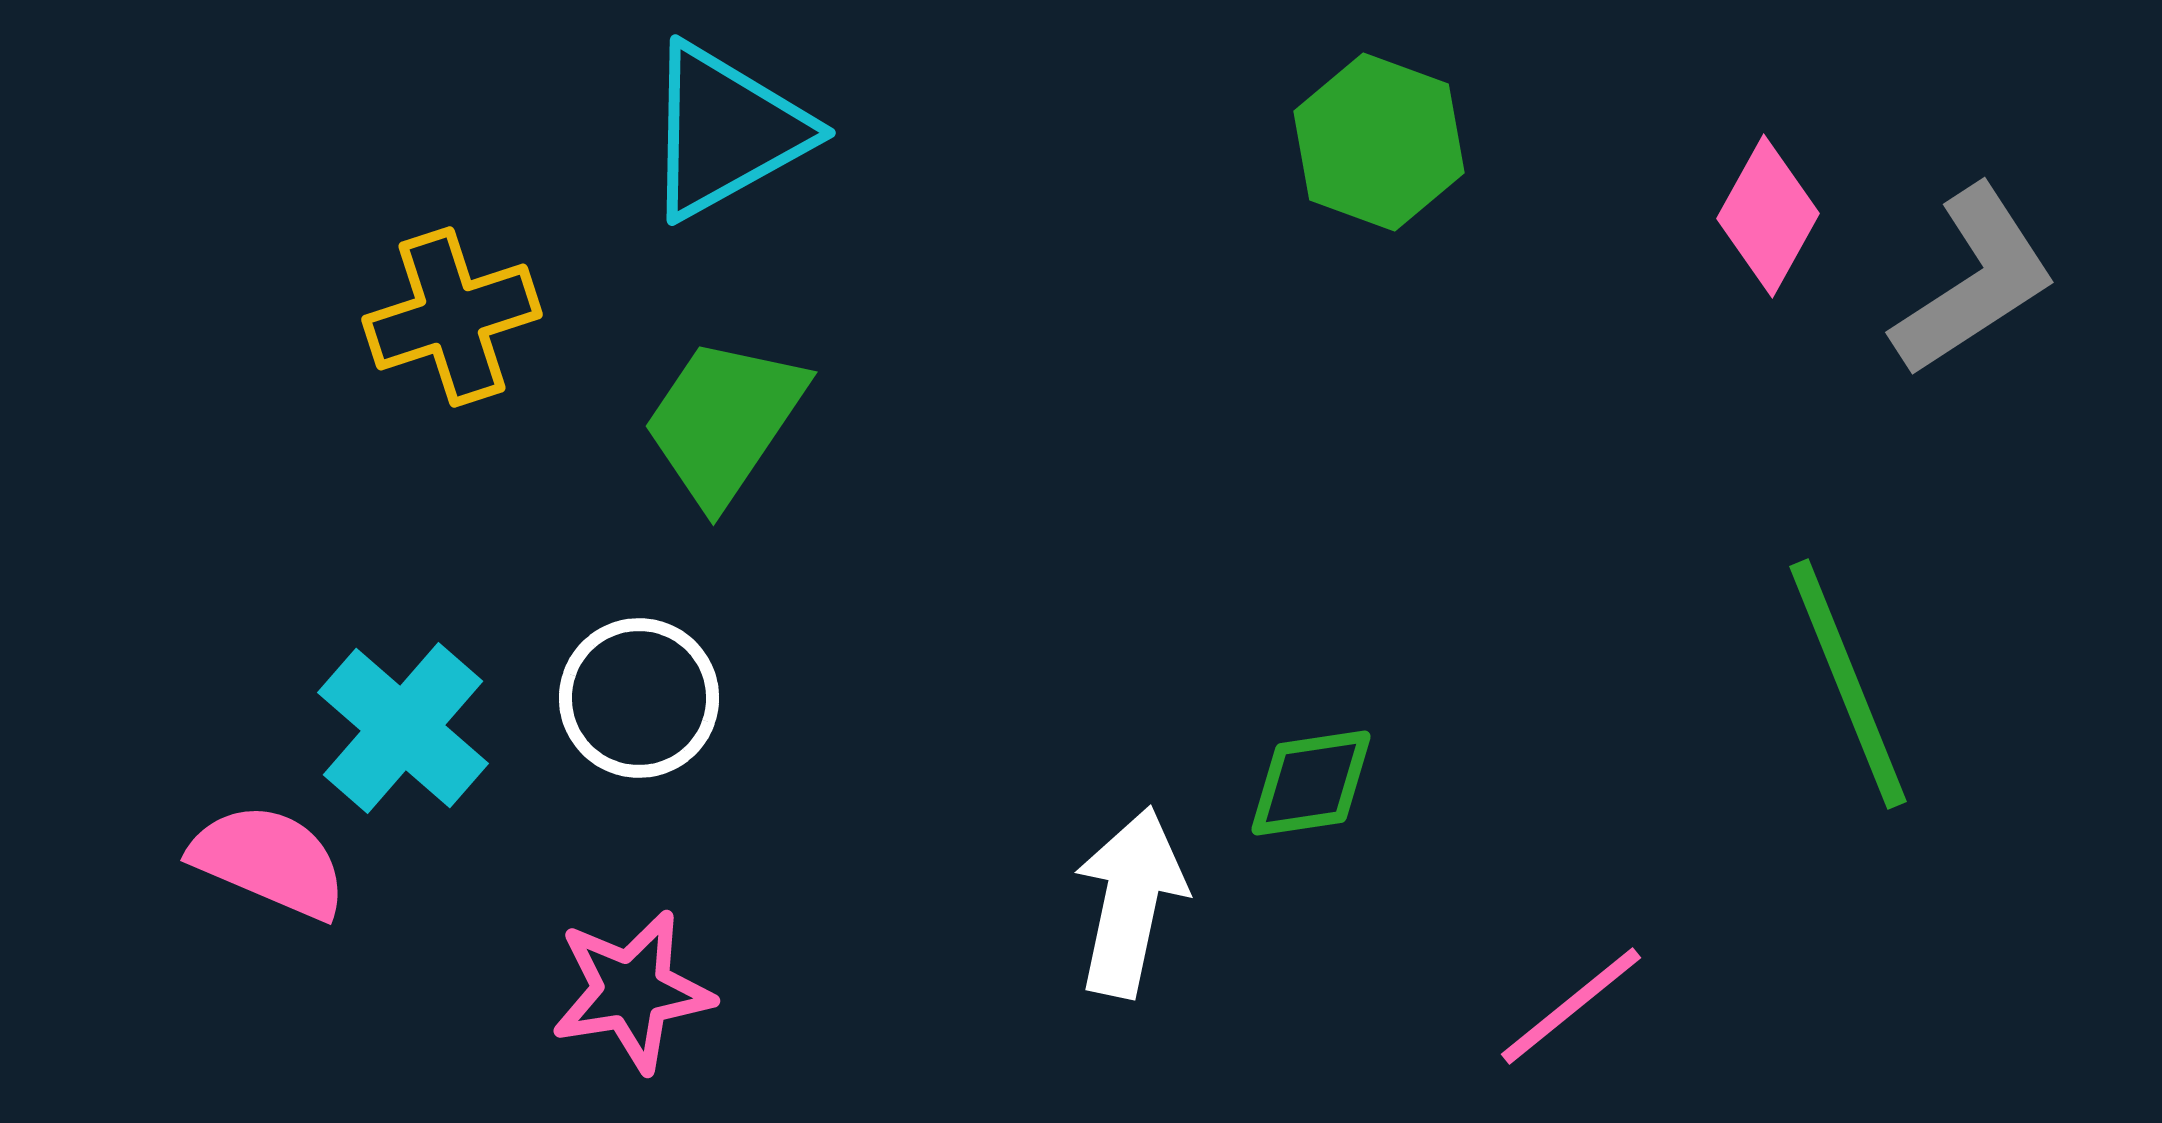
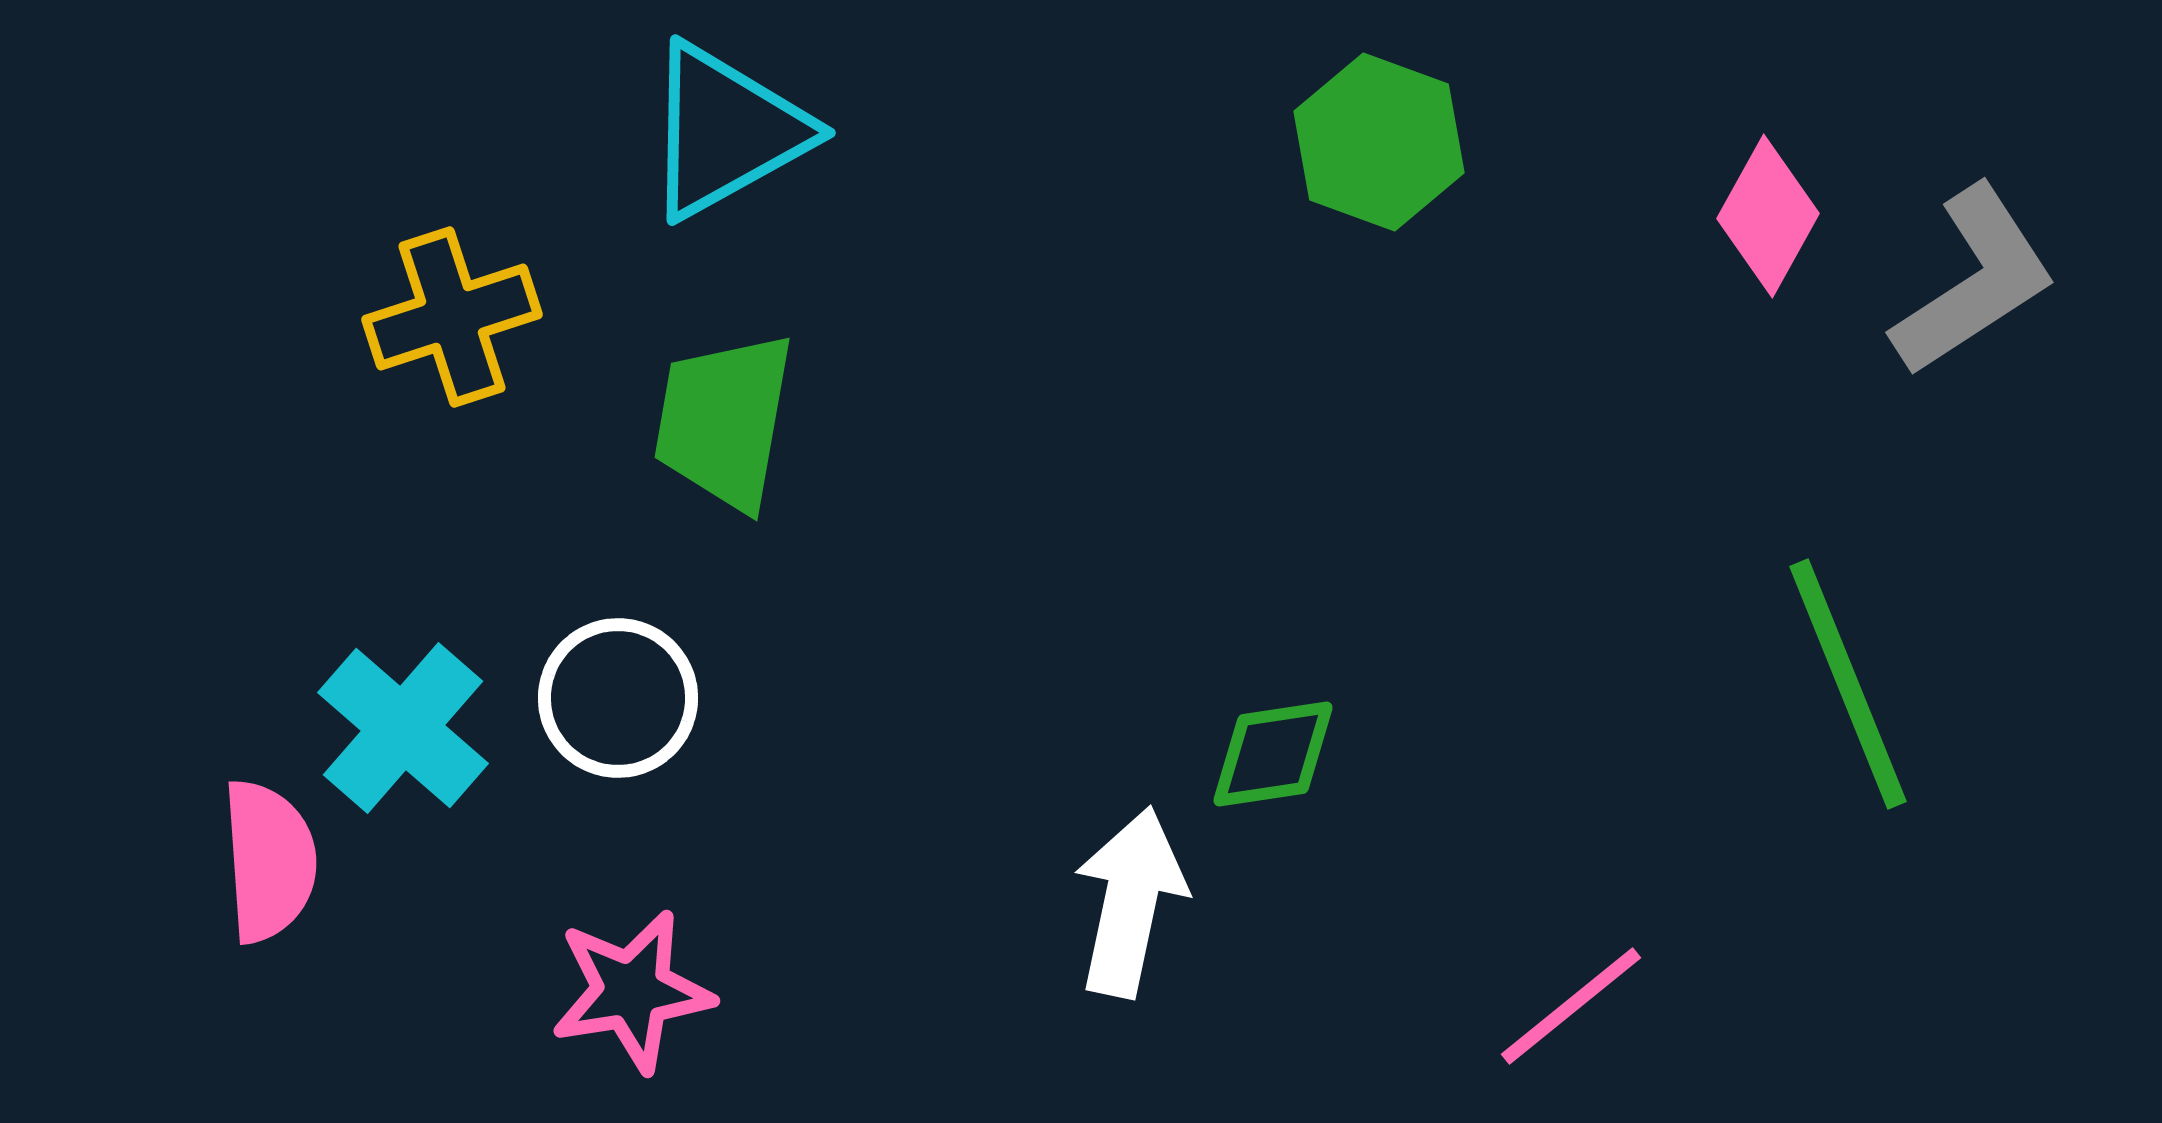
green trapezoid: rotated 24 degrees counterclockwise
white circle: moved 21 px left
green diamond: moved 38 px left, 29 px up
pink semicircle: rotated 63 degrees clockwise
